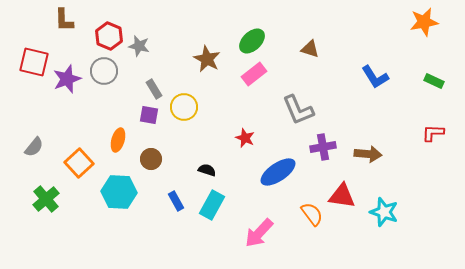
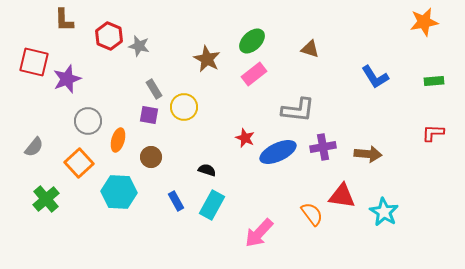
gray circle: moved 16 px left, 50 px down
green rectangle: rotated 30 degrees counterclockwise
gray L-shape: rotated 60 degrees counterclockwise
brown circle: moved 2 px up
blue ellipse: moved 20 px up; rotated 9 degrees clockwise
cyan star: rotated 12 degrees clockwise
